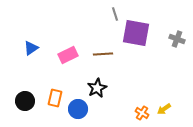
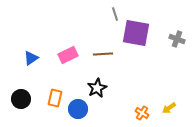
blue triangle: moved 10 px down
black circle: moved 4 px left, 2 px up
yellow arrow: moved 5 px right, 1 px up
